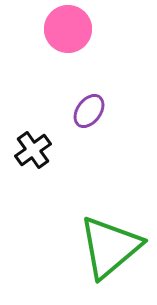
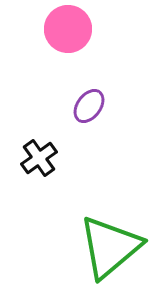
purple ellipse: moved 5 px up
black cross: moved 6 px right, 8 px down
